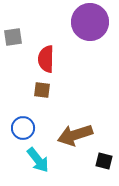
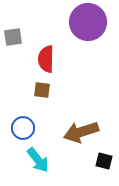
purple circle: moved 2 px left
brown arrow: moved 6 px right, 3 px up
